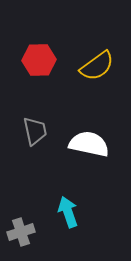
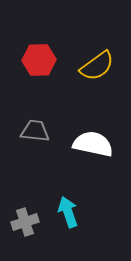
gray trapezoid: rotated 72 degrees counterclockwise
white semicircle: moved 4 px right
gray cross: moved 4 px right, 10 px up
